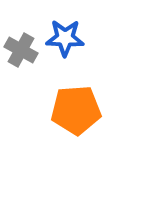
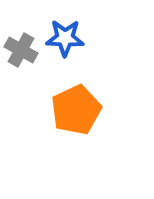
orange pentagon: rotated 21 degrees counterclockwise
